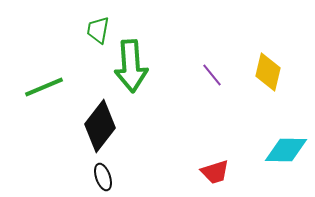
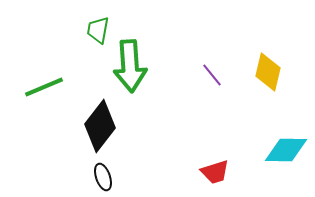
green arrow: moved 1 px left
